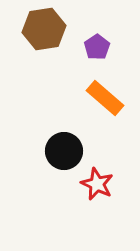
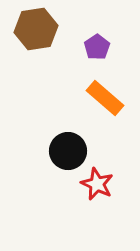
brown hexagon: moved 8 px left
black circle: moved 4 px right
